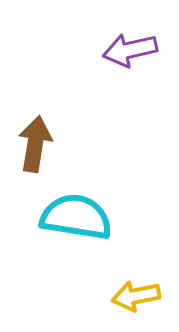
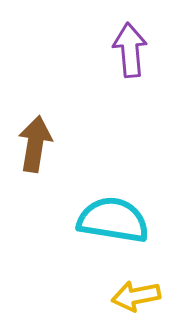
purple arrow: rotated 98 degrees clockwise
cyan semicircle: moved 37 px right, 3 px down
